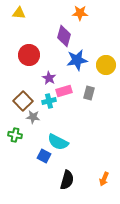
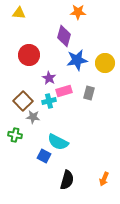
orange star: moved 2 px left, 1 px up
yellow circle: moved 1 px left, 2 px up
